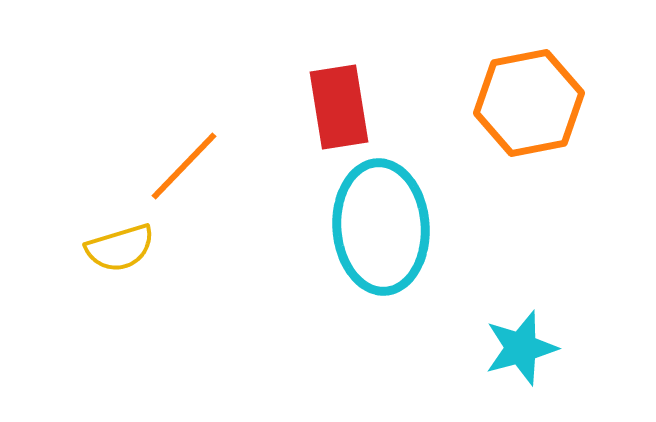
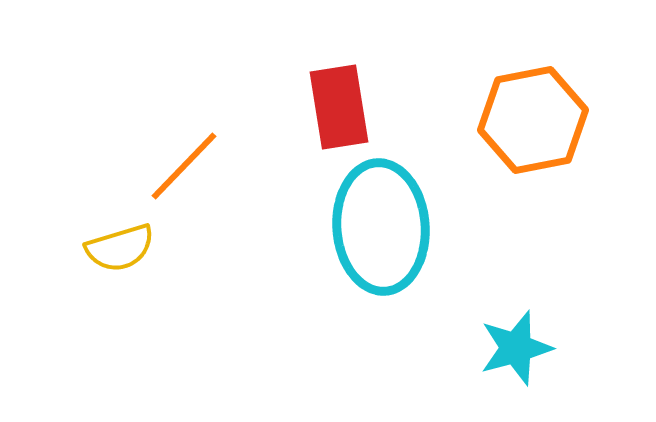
orange hexagon: moved 4 px right, 17 px down
cyan star: moved 5 px left
